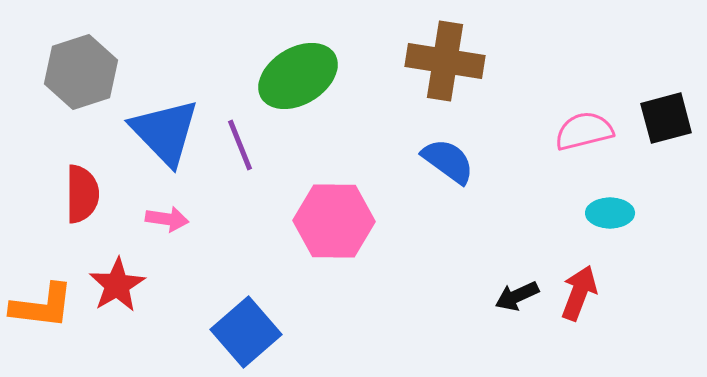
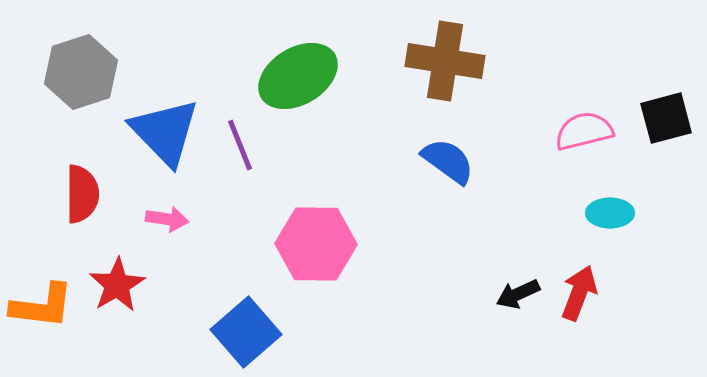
pink hexagon: moved 18 px left, 23 px down
black arrow: moved 1 px right, 2 px up
